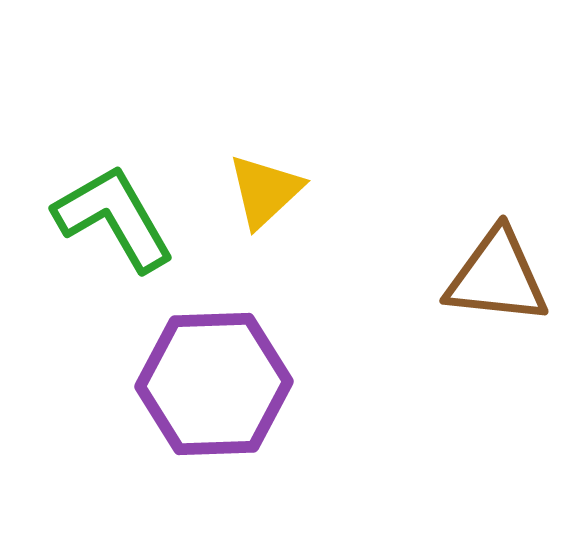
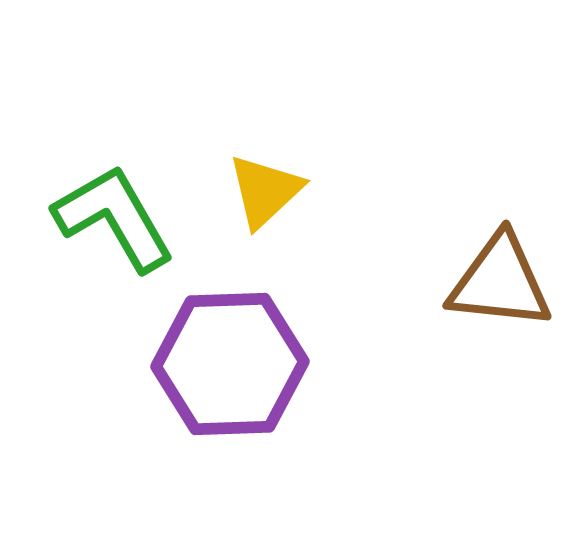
brown triangle: moved 3 px right, 5 px down
purple hexagon: moved 16 px right, 20 px up
